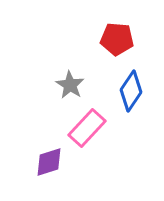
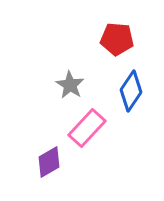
purple diamond: rotated 12 degrees counterclockwise
